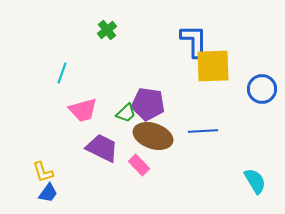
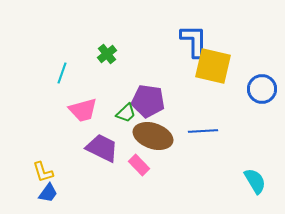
green cross: moved 24 px down
yellow square: rotated 15 degrees clockwise
purple pentagon: moved 3 px up
